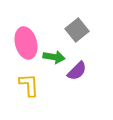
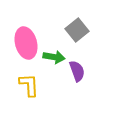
purple semicircle: rotated 65 degrees counterclockwise
